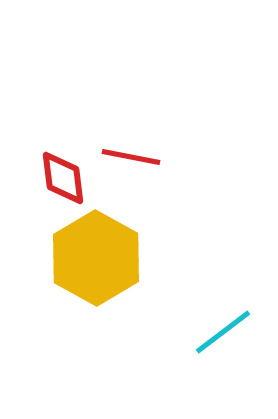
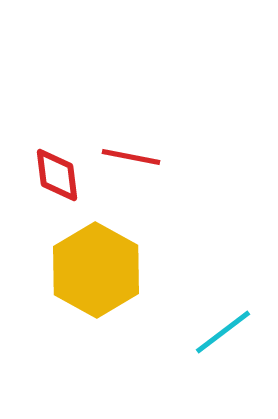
red diamond: moved 6 px left, 3 px up
yellow hexagon: moved 12 px down
